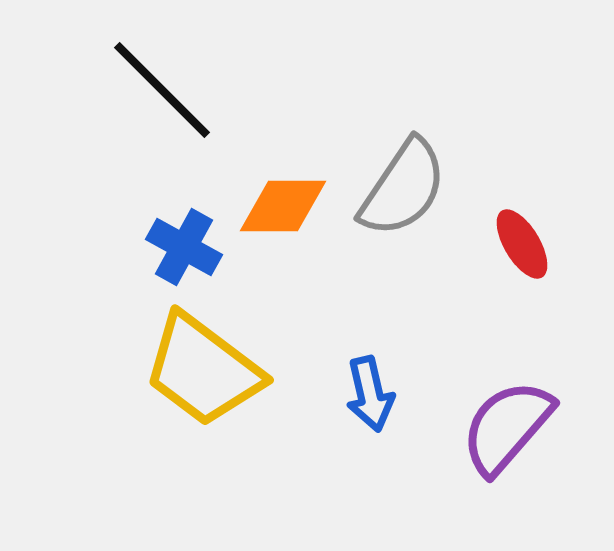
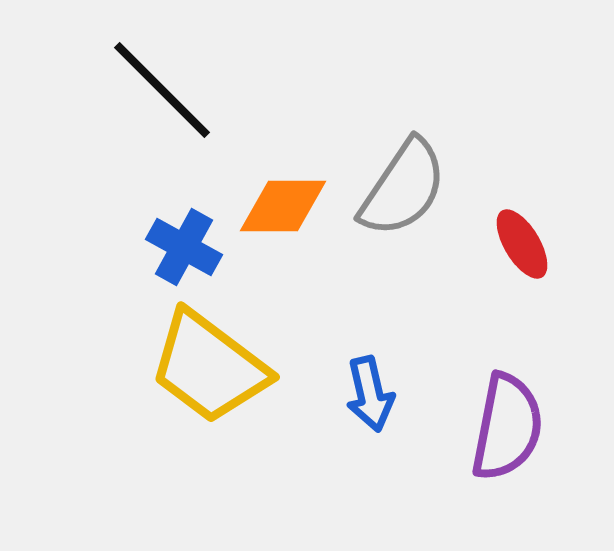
yellow trapezoid: moved 6 px right, 3 px up
purple semicircle: rotated 150 degrees clockwise
